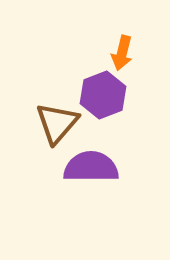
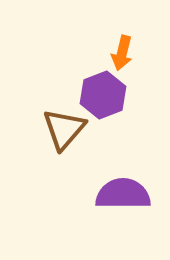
brown triangle: moved 7 px right, 6 px down
purple semicircle: moved 32 px right, 27 px down
